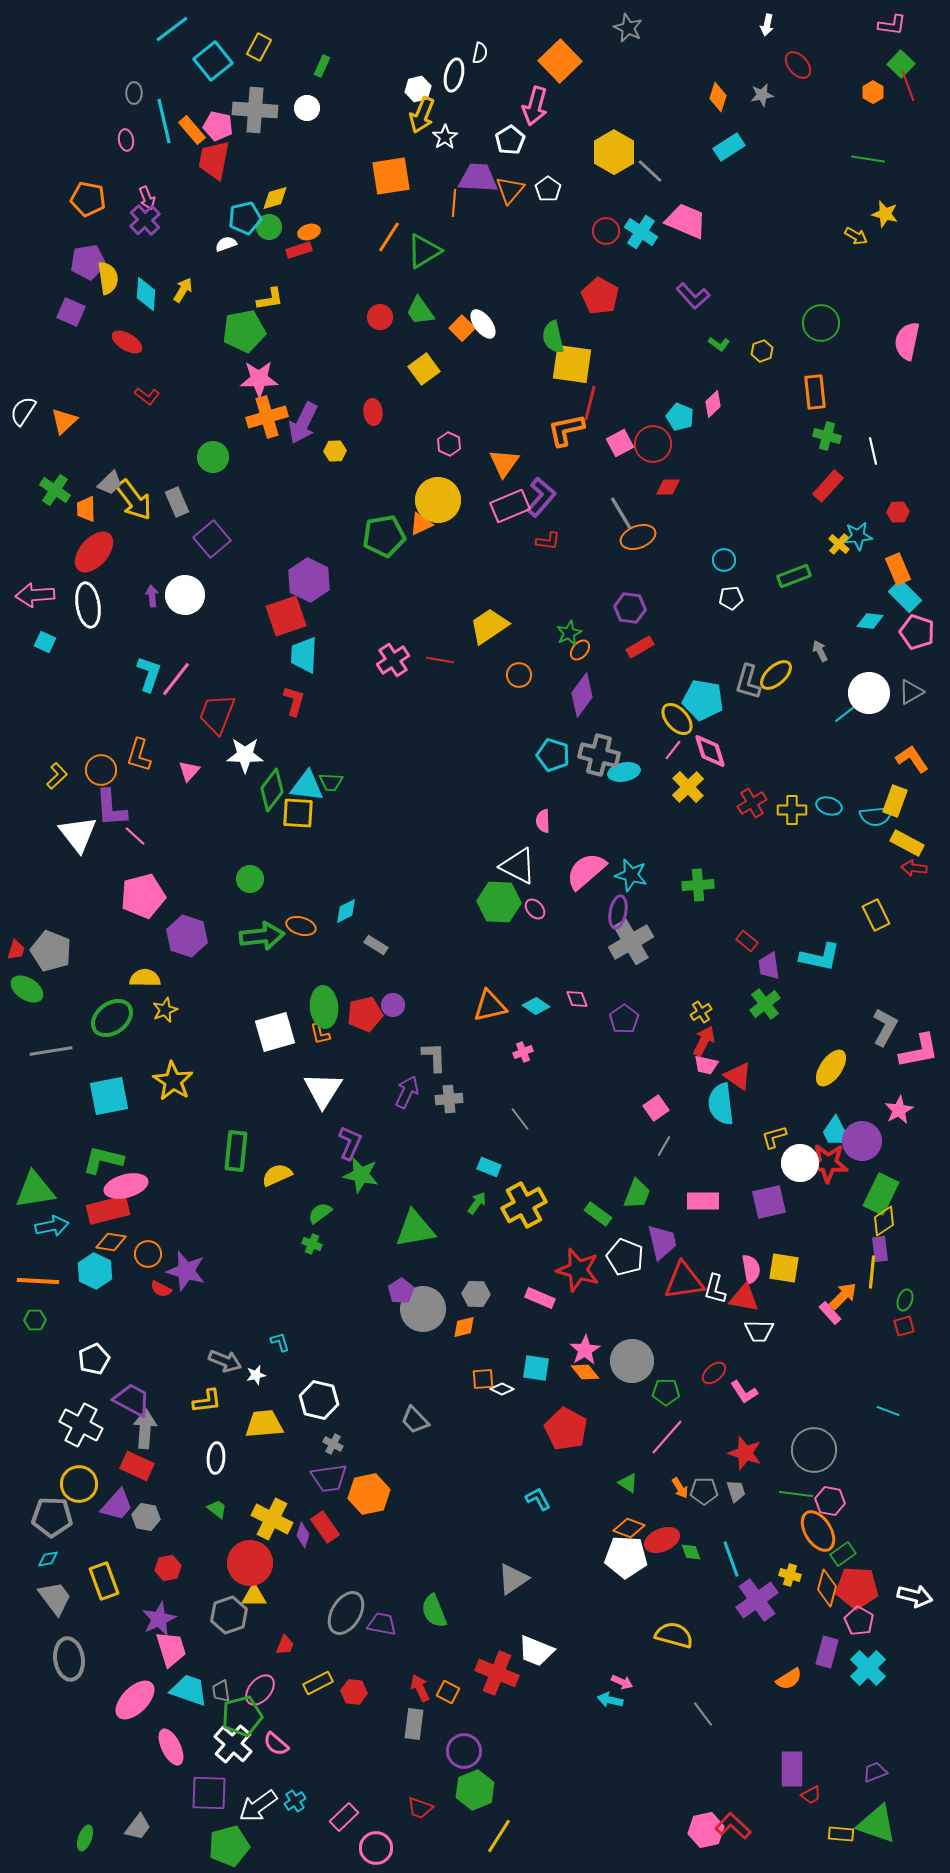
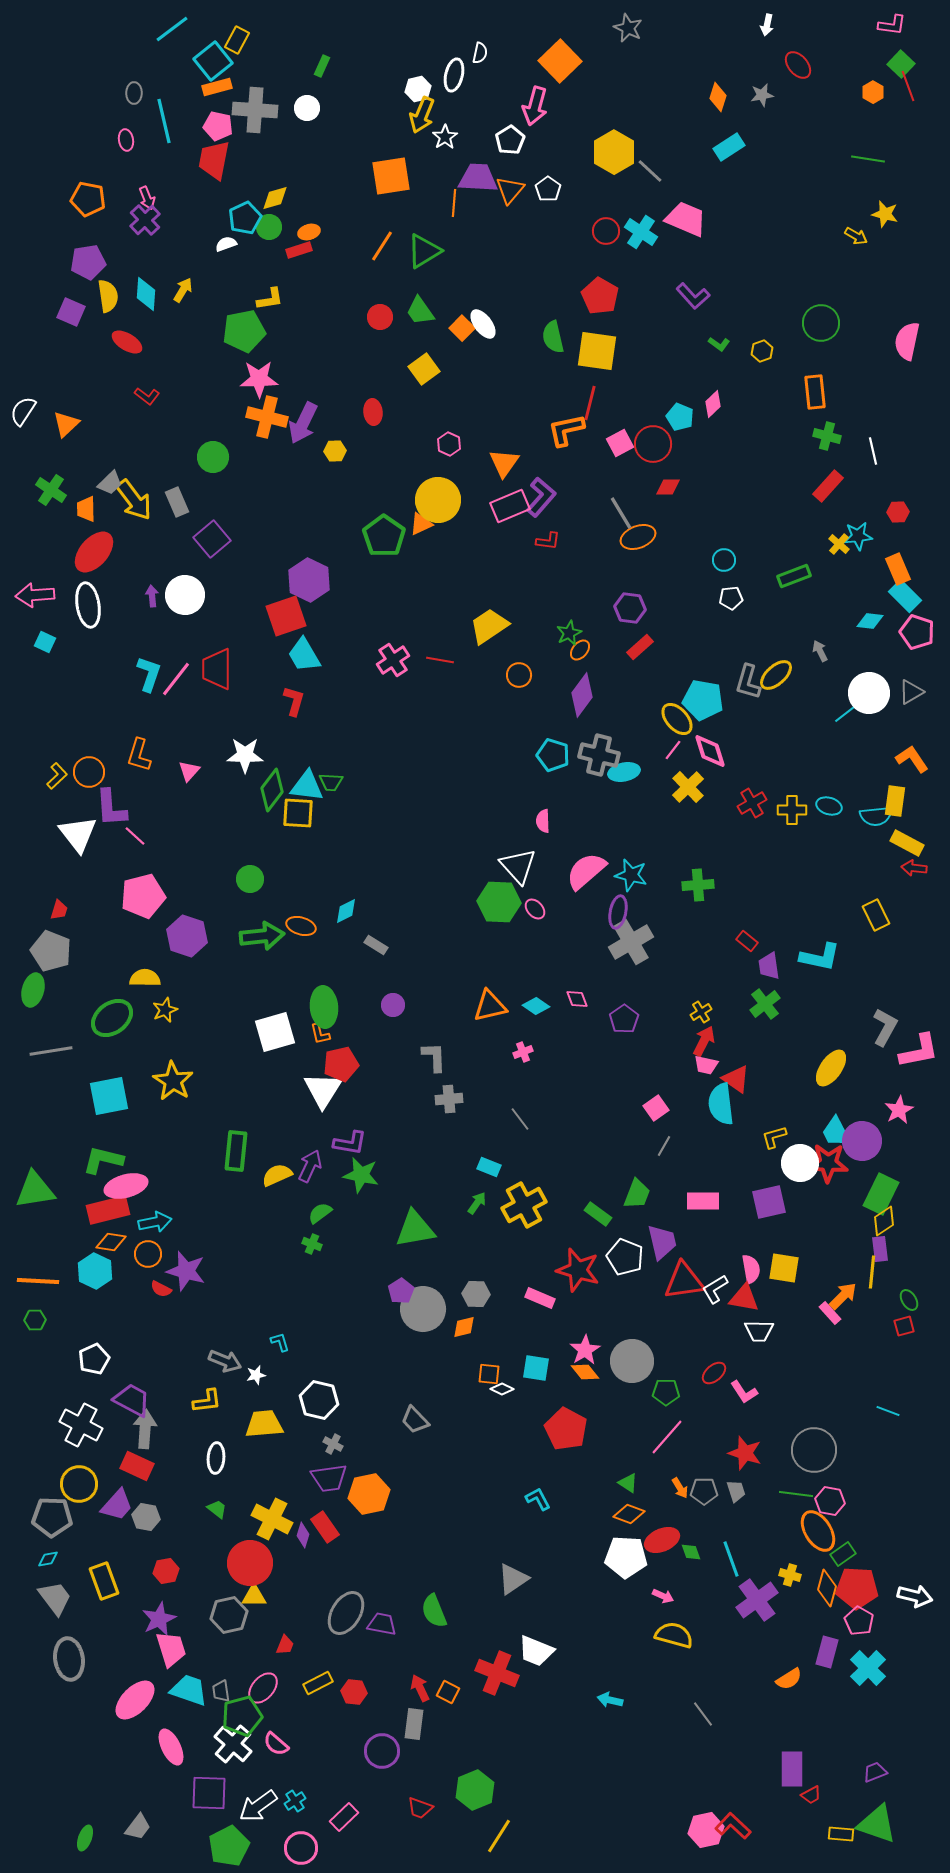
yellow rectangle at (259, 47): moved 22 px left, 7 px up
orange rectangle at (192, 130): moved 25 px right, 43 px up; rotated 64 degrees counterclockwise
cyan pentagon at (245, 218): rotated 12 degrees counterclockwise
pink trapezoid at (686, 221): moved 2 px up
orange line at (389, 237): moved 7 px left, 9 px down
yellow semicircle at (108, 278): moved 18 px down
yellow square at (572, 364): moved 25 px right, 13 px up
orange cross at (267, 417): rotated 30 degrees clockwise
orange triangle at (64, 421): moved 2 px right, 3 px down
green cross at (55, 490): moved 4 px left
green pentagon at (384, 536): rotated 27 degrees counterclockwise
red rectangle at (640, 647): rotated 12 degrees counterclockwise
cyan trapezoid at (304, 655): rotated 33 degrees counterclockwise
red trapezoid at (217, 714): moved 45 px up; rotated 21 degrees counterclockwise
orange circle at (101, 770): moved 12 px left, 2 px down
yellow rectangle at (895, 801): rotated 12 degrees counterclockwise
white triangle at (518, 866): rotated 21 degrees clockwise
red trapezoid at (16, 950): moved 43 px right, 40 px up
green ellipse at (27, 989): moved 6 px right, 1 px down; rotated 72 degrees clockwise
red pentagon at (365, 1014): moved 24 px left, 50 px down
red triangle at (738, 1076): moved 2 px left, 3 px down
purple arrow at (407, 1092): moved 97 px left, 74 px down
purple L-shape at (350, 1143): rotated 76 degrees clockwise
cyan arrow at (52, 1226): moved 103 px right, 4 px up
white L-shape at (715, 1289): rotated 44 degrees clockwise
green ellipse at (905, 1300): moved 4 px right; rotated 50 degrees counterclockwise
orange square at (483, 1379): moved 6 px right, 5 px up; rotated 10 degrees clockwise
orange diamond at (629, 1528): moved 14 px up
red hexagon at (168, 1568): moved 2 px left, 3 px down
gray hexagon at (229, 1615): rotated 6 degrees clockwise
pink arrow at (622, 1682): moved 41 px right, 86 px up
pink ellipse at (260, 1690): moved 3 px right, 2 px up
purple circle at (464, 1751): moved 82 px left
green pentagon at (229, 1846): rotated 12 degrees counterclockwise
pink circle at (376, 1848): moved 75 px left
